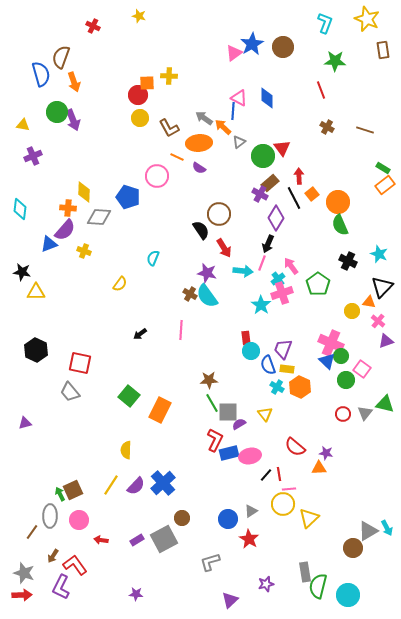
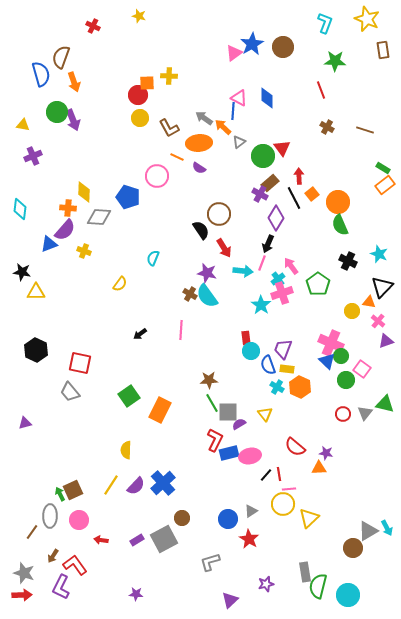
green square at (129, 396): rotated 15 degrees clockwise
